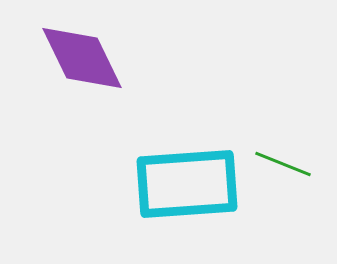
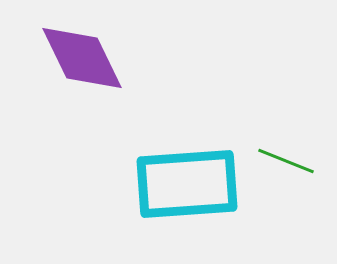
green line: moved 3 px right, 3 px up
